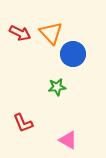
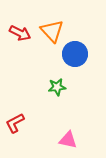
orange triangle: moved 1 px right, 2 px up
blue circle: moved 2 px right
red L-shape: moved 8 px left; rotated 85 degrees clockwise
pink triangle: rotated 18 degrees counterclockwise
